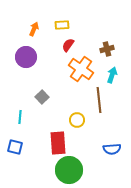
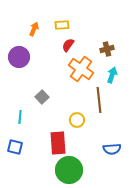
purple circle: moved 7 px left
